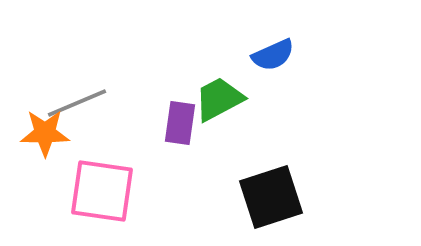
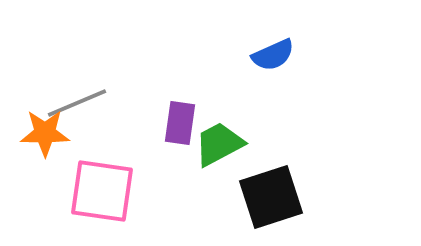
green trapezoid: moved 45 px down
